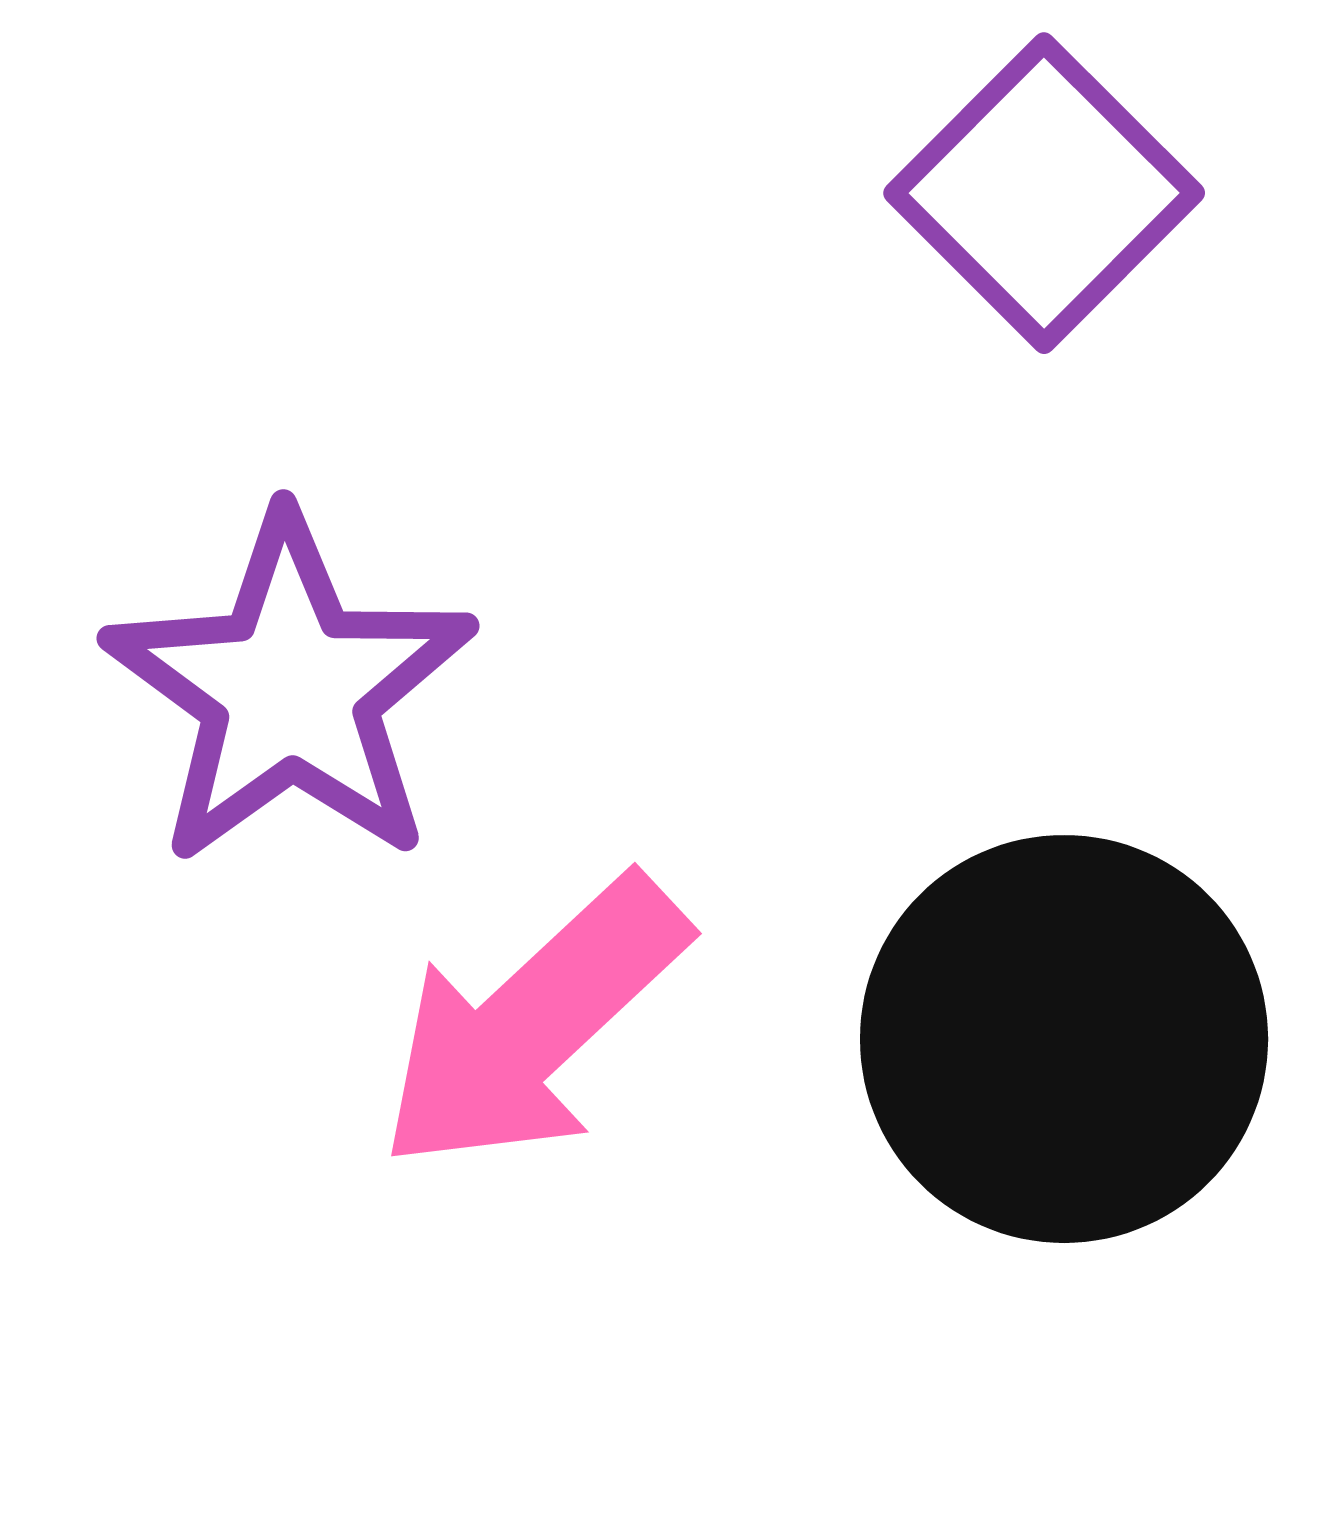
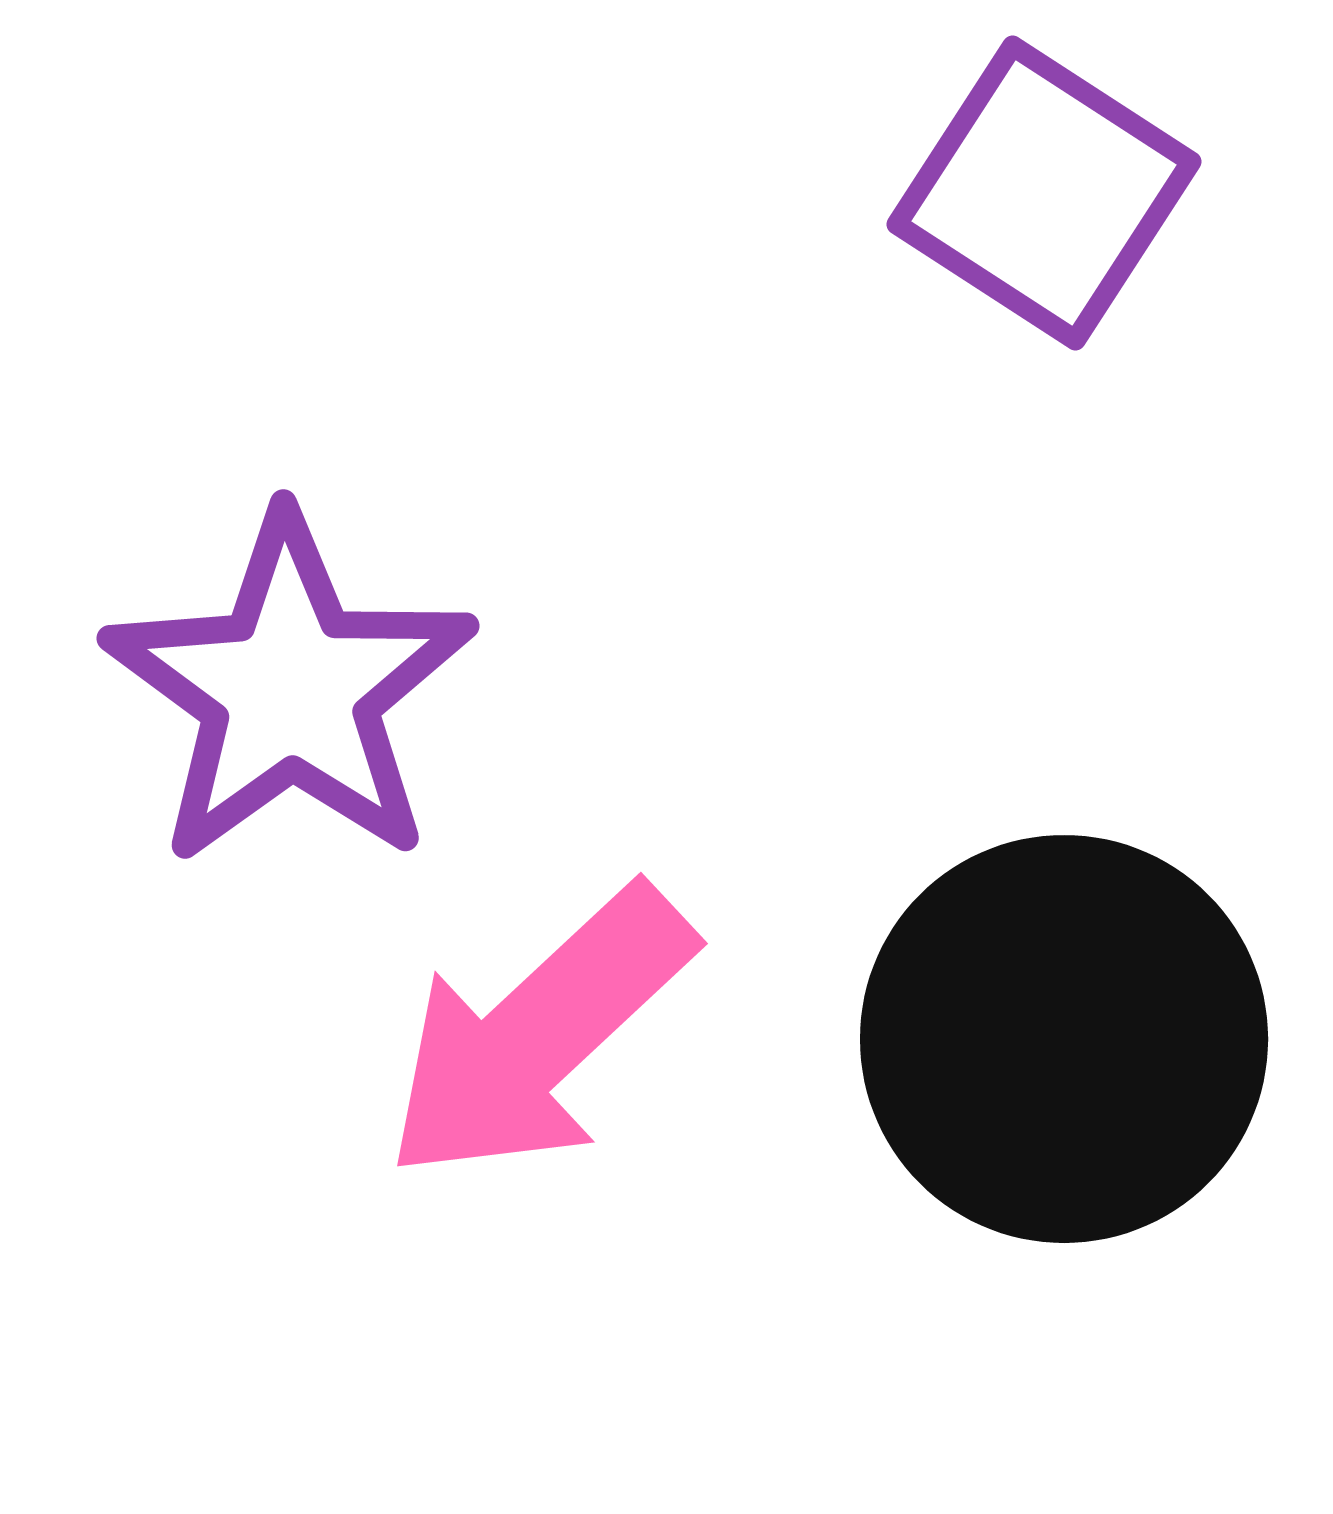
purple square: rotated 12 degrees counterclockwise
pink arrow: moved 6 px right, 10 px down
